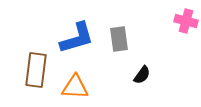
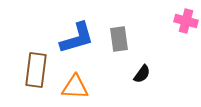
black semicircle: moved 1 px up
